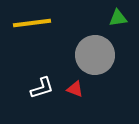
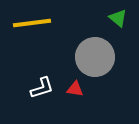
green triangle: rotated 48 degrees clockwise
gray circle: moved 2 px down
red triangle: rotated 12 degrees counterclockwise
